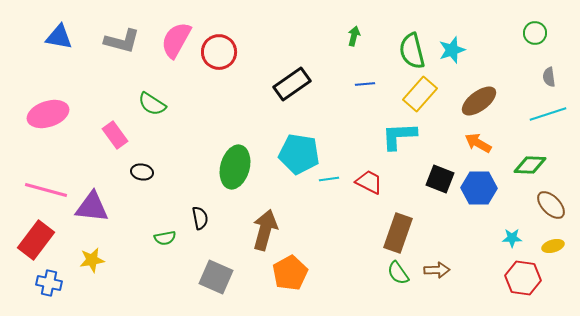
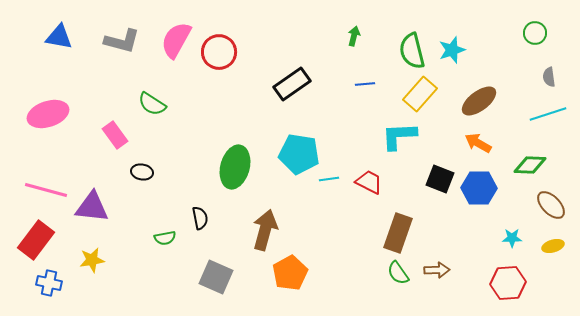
red hexagon at (523, 278): moved 15 px left, 5 px down; rotated 12 degrees counterclockwise
